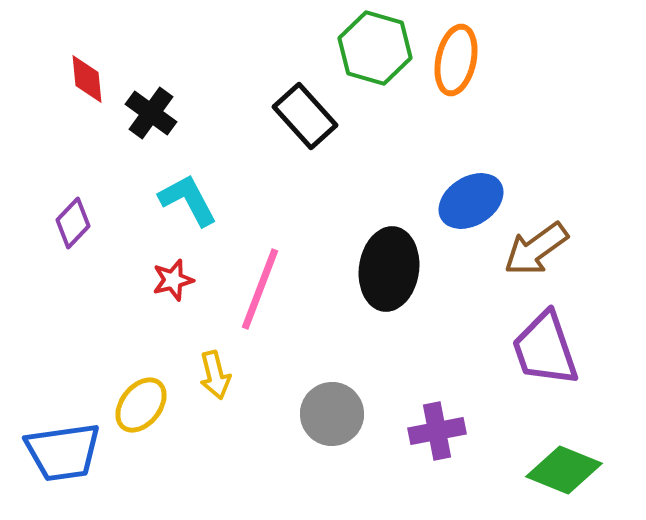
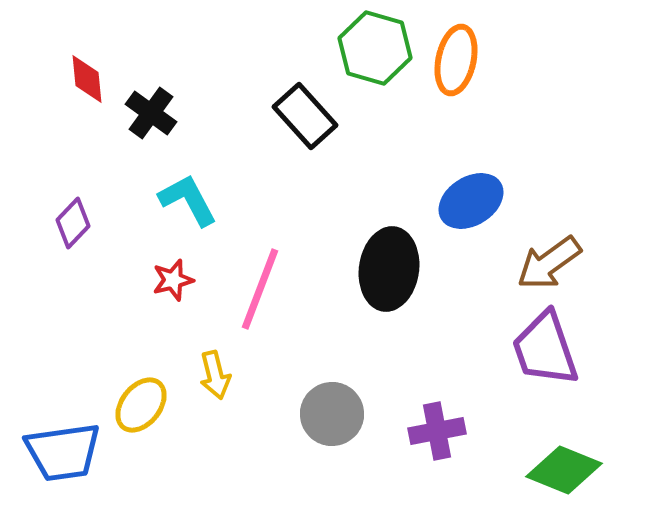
brown arrow: moved 13 px right, 14 px down
